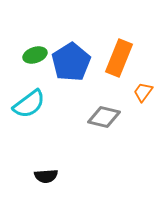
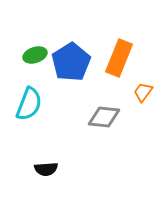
cyan semicircle: rotated 32 degrees counterclockwise
gray diamond: rotated 8 degrees counterclockwise
black semicircle: moved 7 px up
